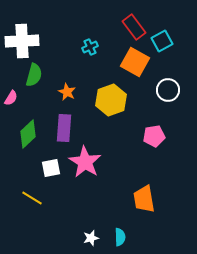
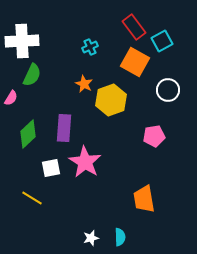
green semicircle: moved 2 px left; rotated 10 degrees clockwise
orange star: moved 17 px right, 8 px up
